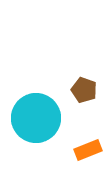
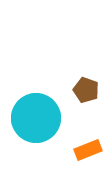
brown pentagon: moved 2 px right
